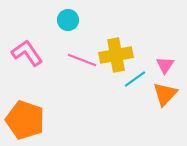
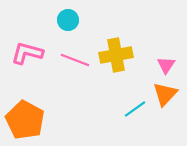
pink L-shape: rotated 40 degrees counterclockwise
pink line: moved 7 px left
pink triangle: moved 1 px right
cyan line: moved 30 px down
orange pentagon: rotated 9 degrees clockwise
